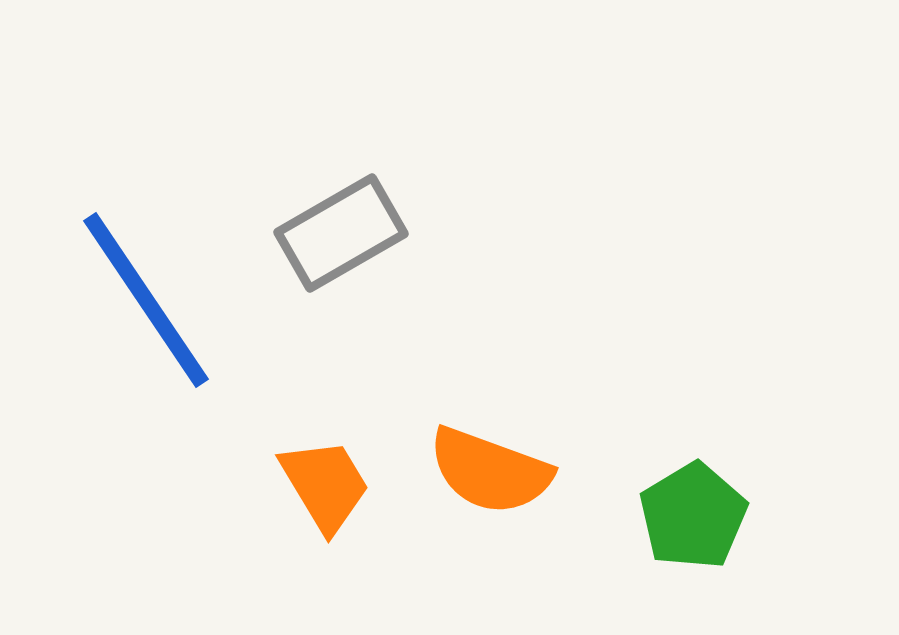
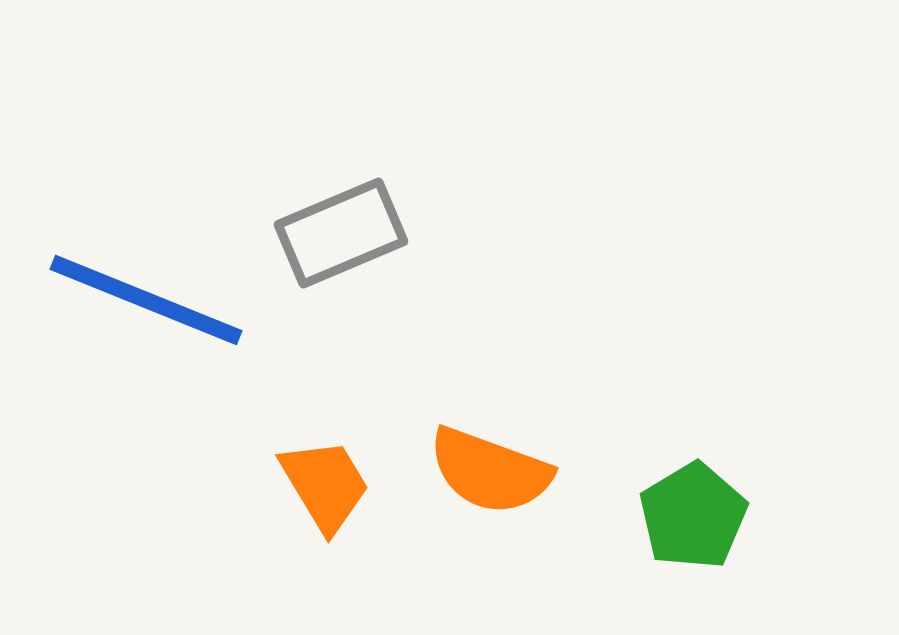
gray rectangle: rotated 7 degrees clockwise
blue line: rotated 34 degrees counterclockwise
